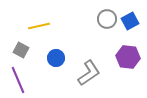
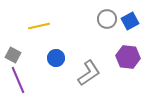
gray square: moved 8 px left, 5 px down
